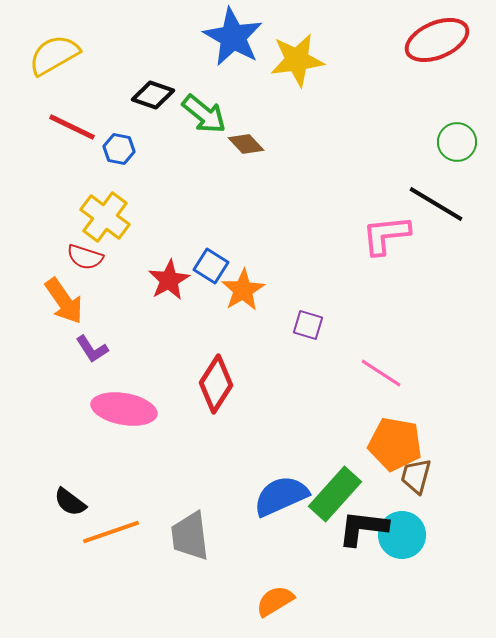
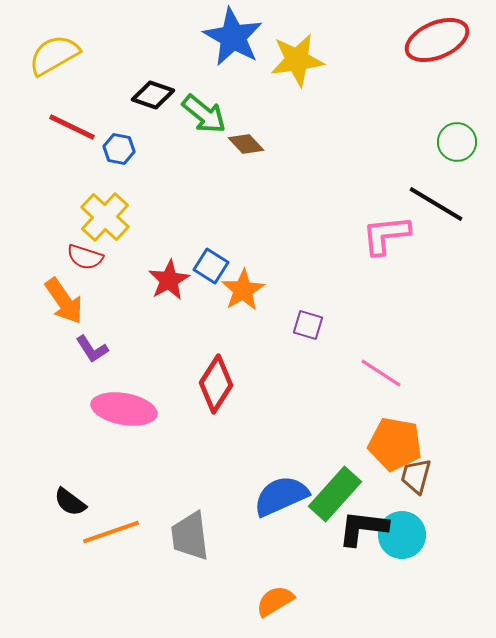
yellow cross: rotated 6 degrees clockwise
